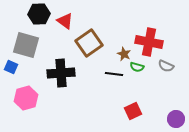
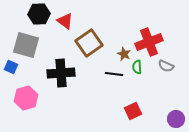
red cross: rotated 32 degrees counterclockwise
green semicircle: rotated 72 degrees clockwise
